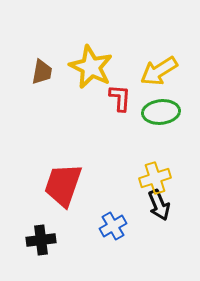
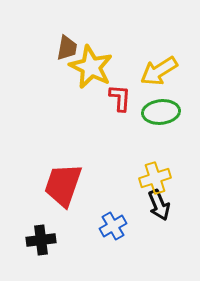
brown trapezoid: moved 25 px right, 24 px up
